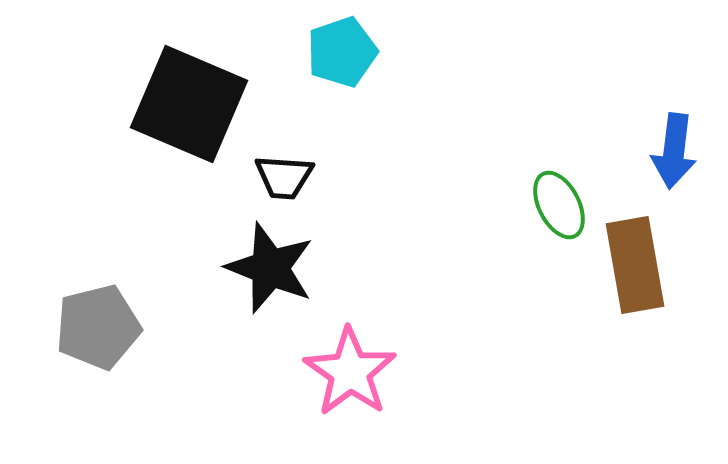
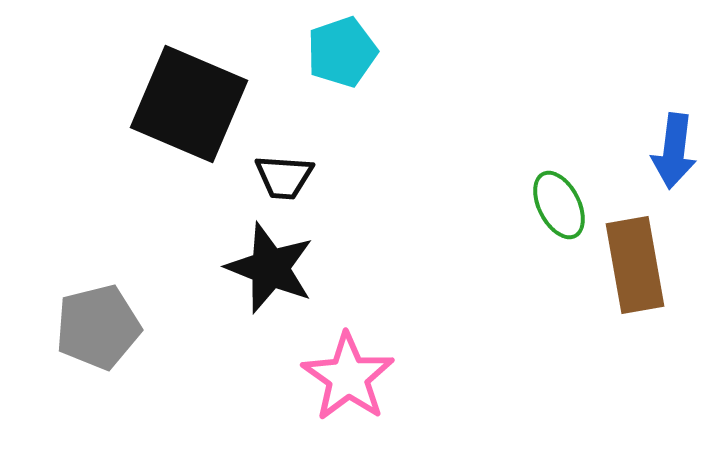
pink star: moved 2 px left, 5 px down
